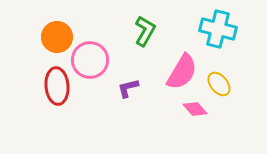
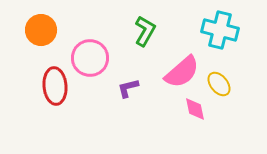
cyan cross: moved 2 px right, 1 px down
orange circle: moved 16 px left, 7 px up
pink circle: moved 2 px up
pink semicircle: rotated 18 degrees clockwise
red ellipse: moved 2 px left
pink diamond: rotated 30 degrees clockwise
